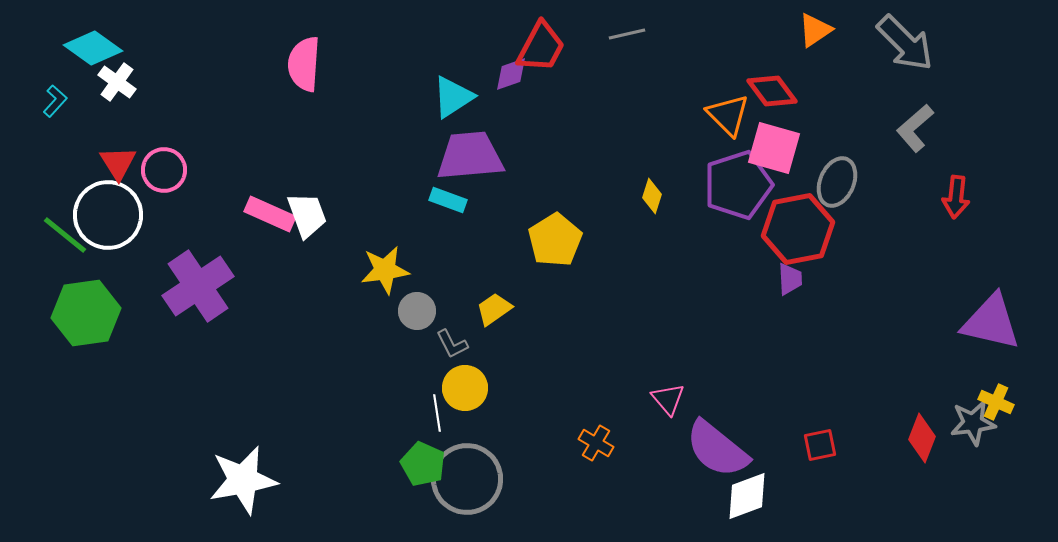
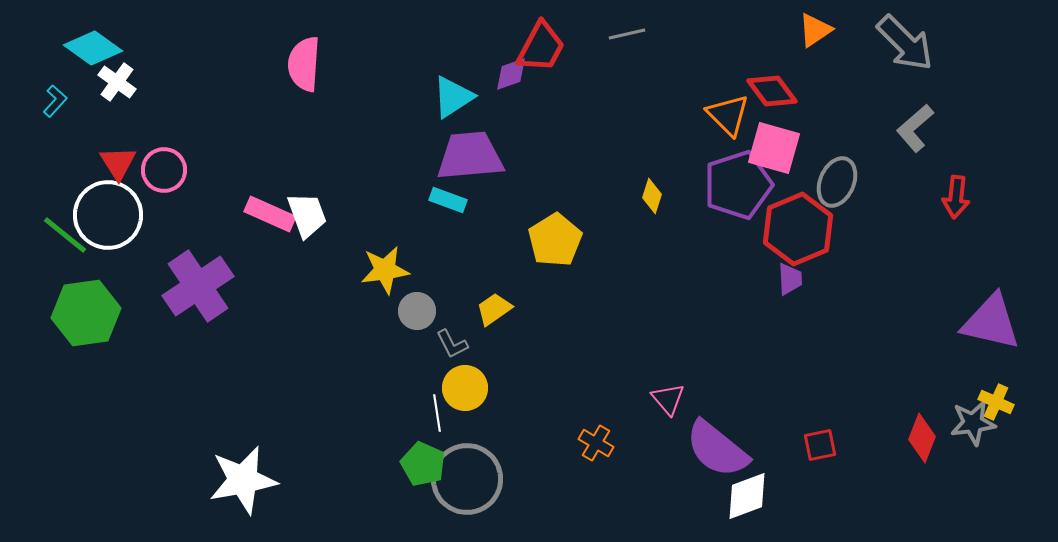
red hexagon at (798, 229): rotated 12 degrees counterclockwise
